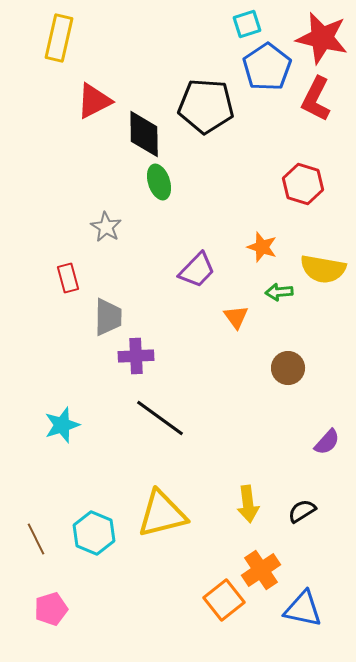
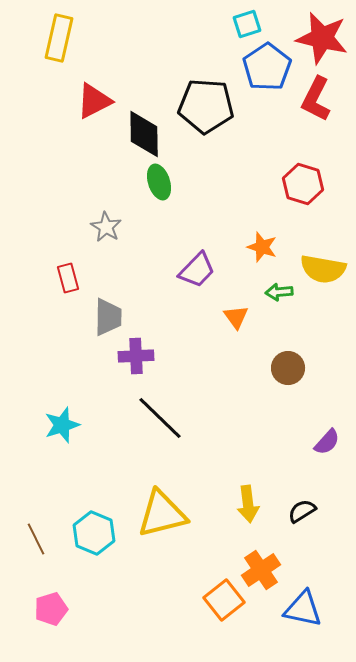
black line: rotated 8 degrees clockwise
